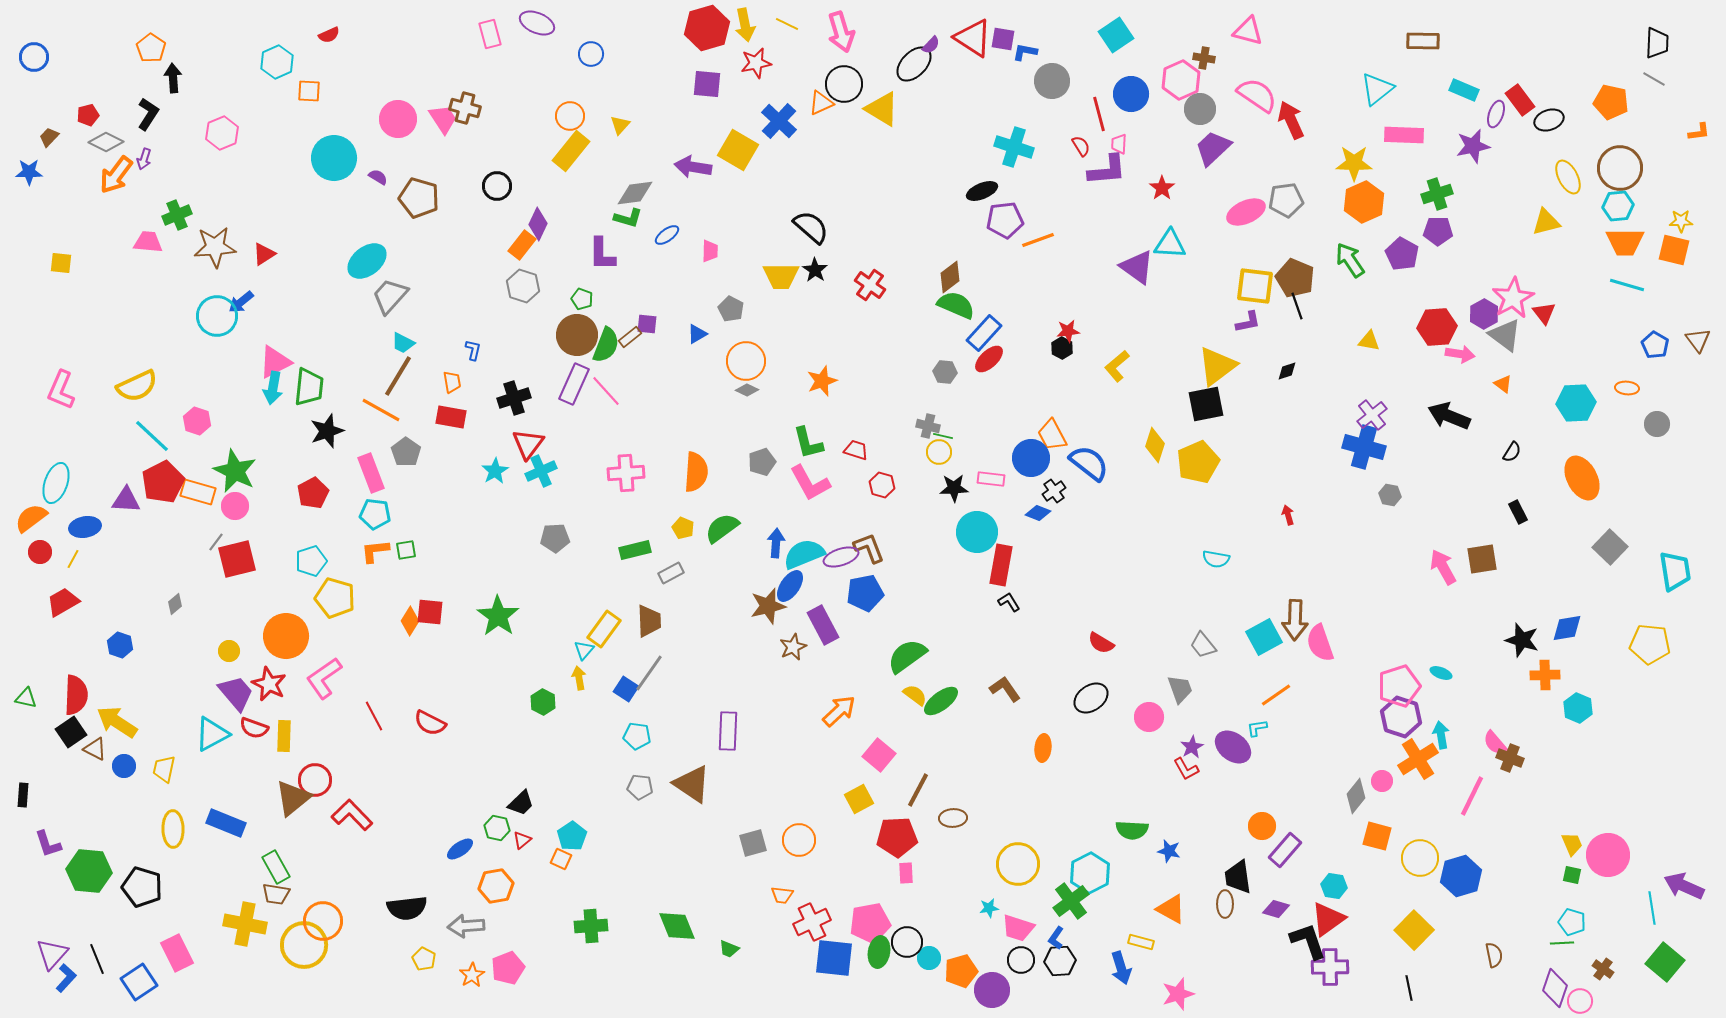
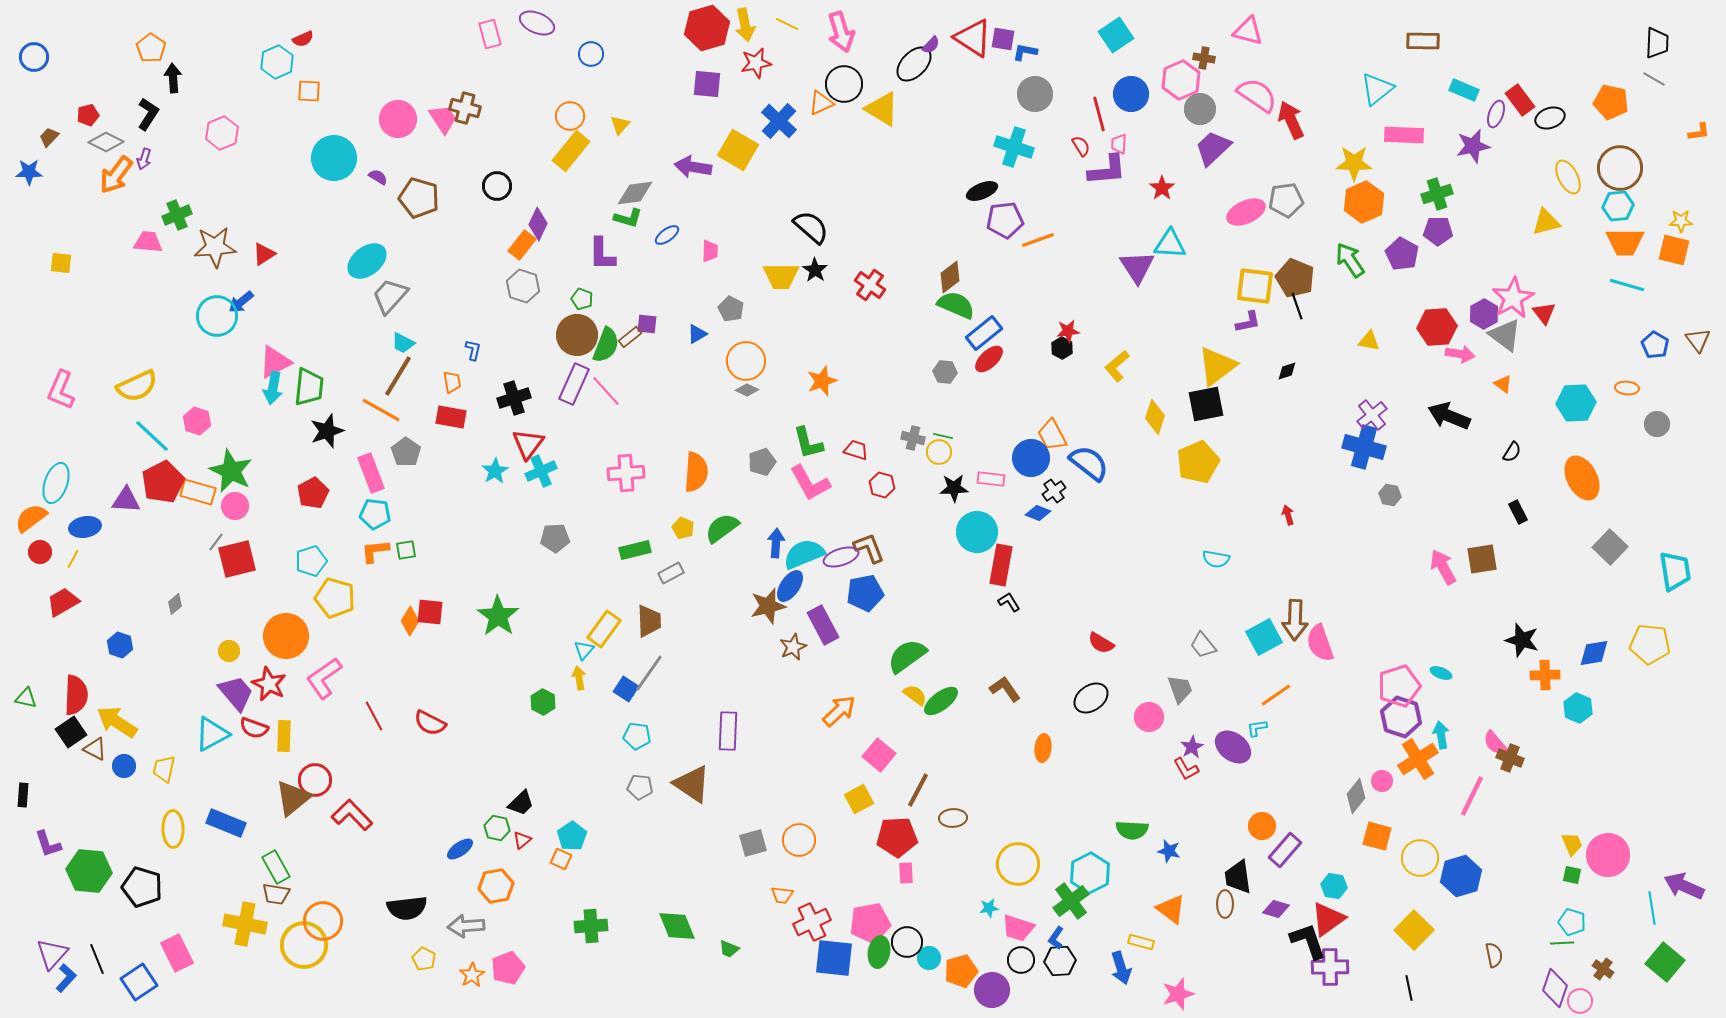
red semicircle at (329, 35): moved 26 px left, 4 px down
gray circle at (1052, 81): moved 17 px left, 13 px down
black ellipse at (1549, 120): moved 1 px right, 2 px up
purple triangle at (1137, 267): rotated 21 degrees clockwise
blue rectangle at (984, 333): rotated 9 degrees clockwise
gray cross at (928, 426): moved 15 px left, 12 px down
yellow diamond at (1155, 445): moved 28 px up
green star at (235, 471): moved 4 px left
blue diamond at (1567, 628): moved 27 px right, 25 px down
orange triangle at (1171, 909): rotated 8 degrees clockwise
